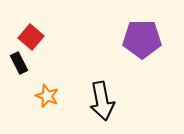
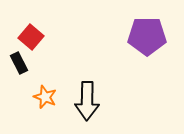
purple pentagon: moved 5 px right, 3 px up
orange star: moved 2 px left, 1 px down
black arrow: moved 15 px left; rotated 12 degrees clockwise
